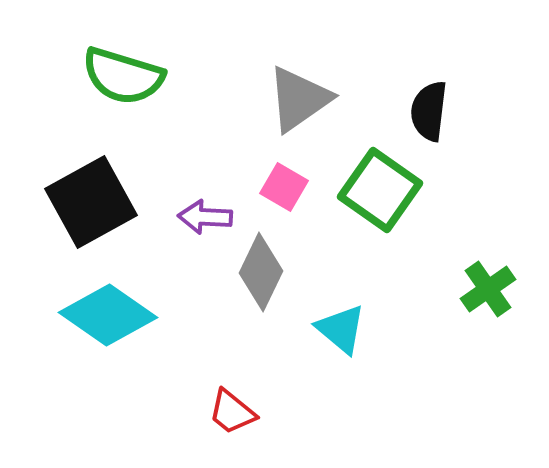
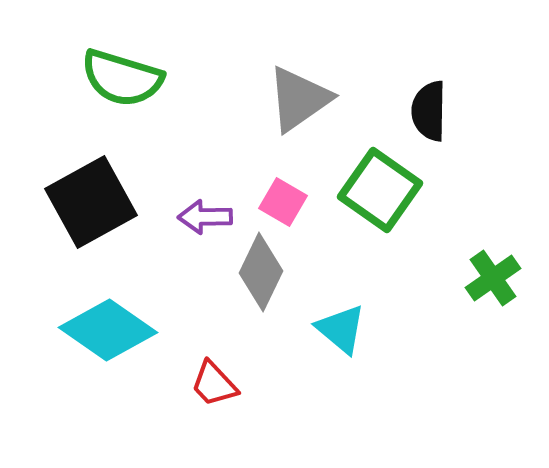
green semicircle: moved 1 px left, 2 px down
black semicircle: rotated 6 degrees counterclockwise
pink square: moved 1 px left, 15 px down
purple arrow: rotated 4 degrees counterclockwise
green cross: moved 5 px right, 11 px up
cyan diamond: moved 15 px down
red trapezoid: moved 18 px left, 28 px up; rotated 8 degrees clockwise
